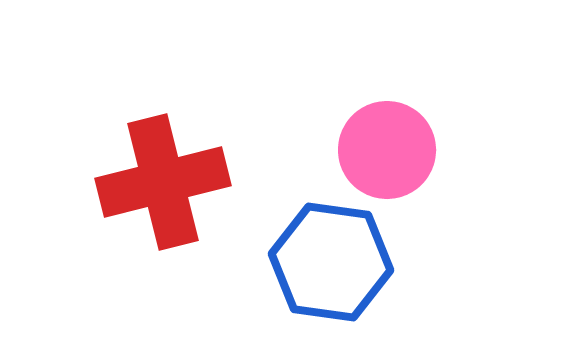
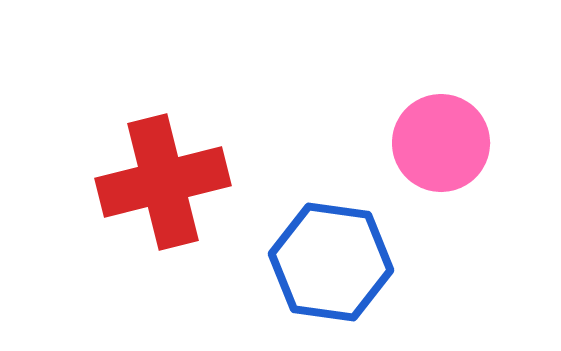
pink circle: moved 54 px right, 7 px up
